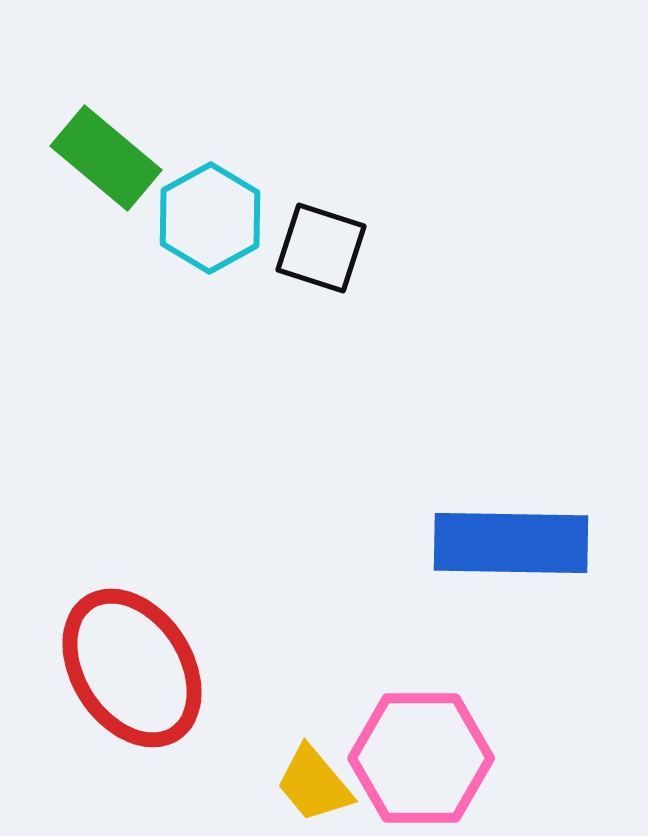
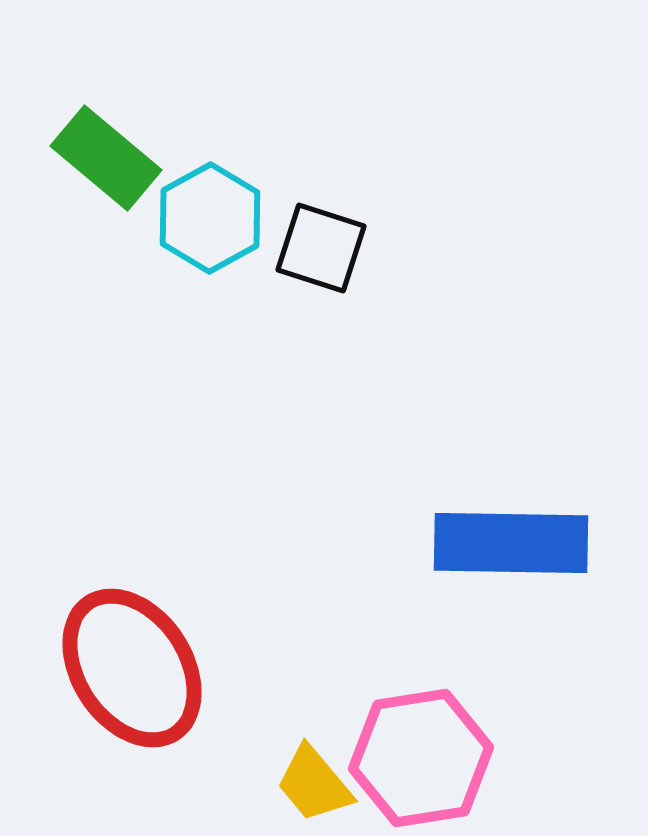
pink hexagon: rotated 9 degrees counterclockwise
